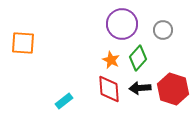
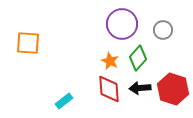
orange square: moved 5 px right
orange star: moved 1 px left, 1 px down
